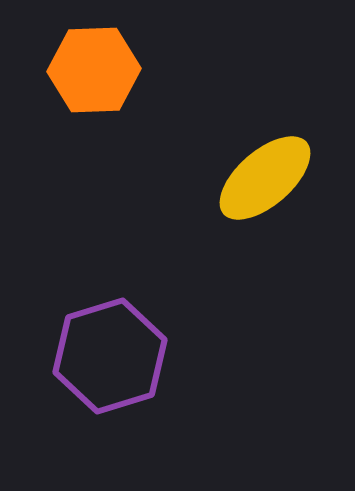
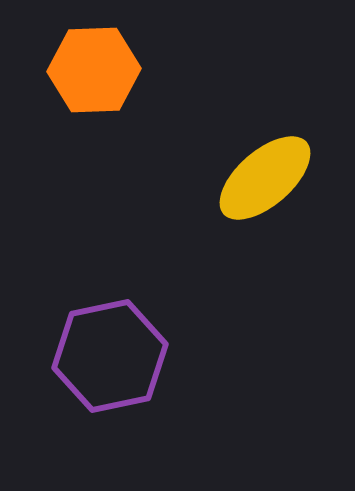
purple hexagon: rotated 5 degrees clockwise
